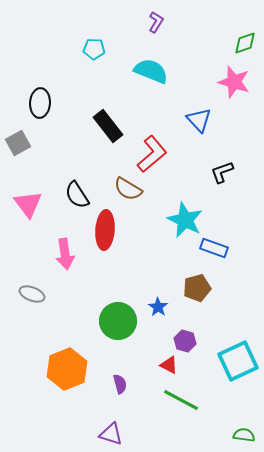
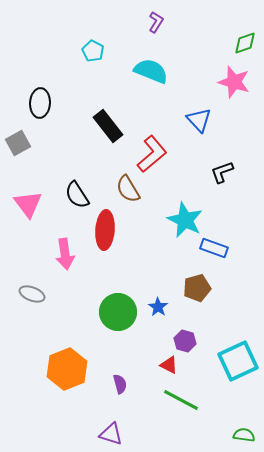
cyan pentagon: moved 1 px left, 2 px down; rotated 25 degrees clockwise
brown semicircle: rotated 28 degrees clockwise
green circle: moved 9 px up
